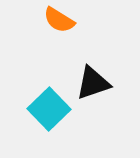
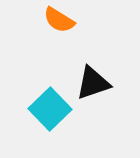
cyan square: moved 1 px right
